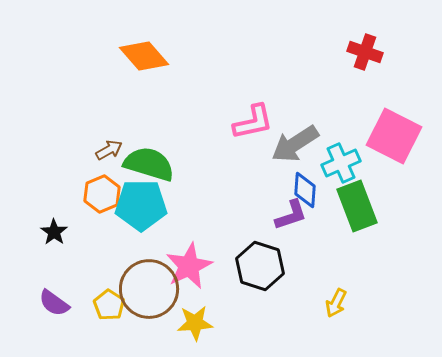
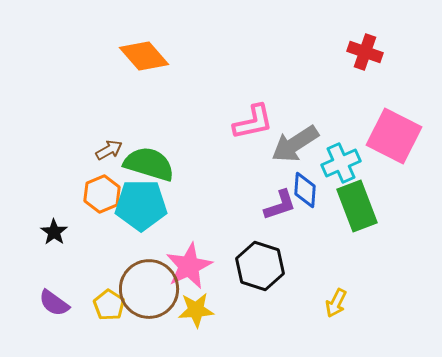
purple L-shape: moved 11 px left, 10 px up
yellow star: moved 1 px right, 13 px up
